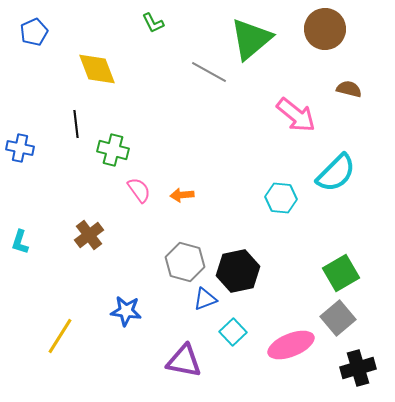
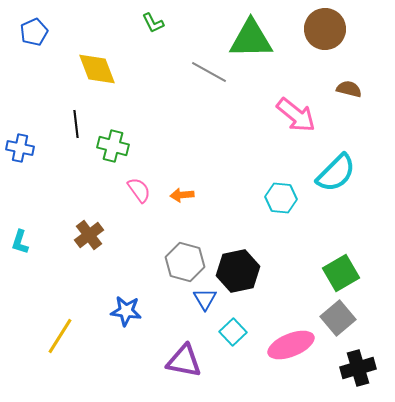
green triangle: rotated 39 degrees clockwise
green cross: moved 4 px up
blue triangle: rotated 40 degrees counterclockwise
